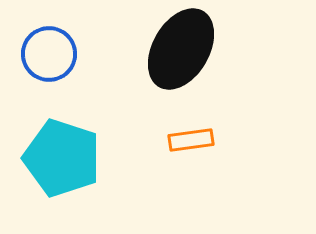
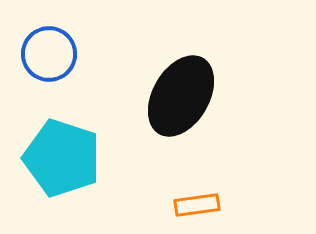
black ellipse: moved 47 px down
orange rectangle: moved 6 px right, 65 px down
